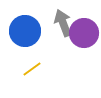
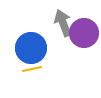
blue circle: moved 6 px right, 17 px down
yellow line: rotated 24 degrees clockwise
